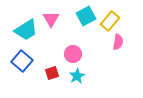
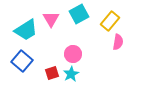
cyan square: moved 7 px left, 2 px up
cyan star: moved 6 px left, 2 px up
